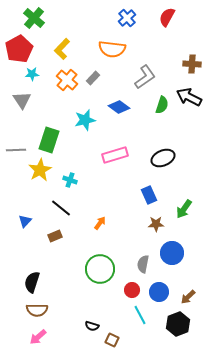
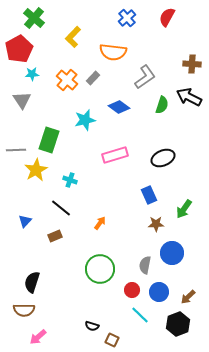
yellow L-shape at (62, 49): moved 11 px right, 12 px up
orange semicircle at (112, 49): moved 1 px right, 3 px down
yellow star at (40, 170): moved 4 px left
gray semicircle at (143, 264): moved 2 px right, 1 px down
brown semicircle at (37, 310): moved 13 px left
cyan line at (140, 315): rotated 18 degrees counterclockwise
